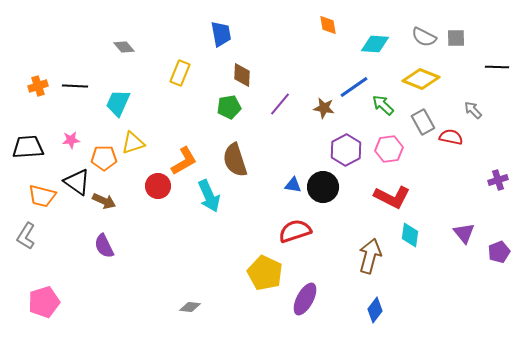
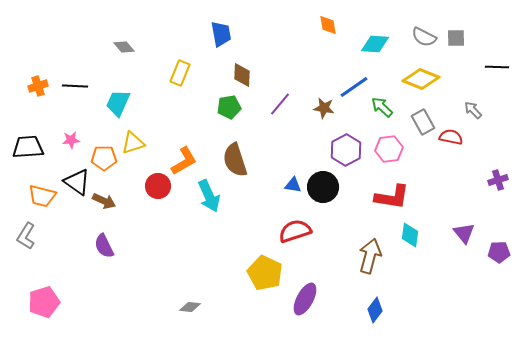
green arrow at (383, 105): moved 1 px left, 2 px down
red L-shape at (392, 197): rotated 18 degrees counterclockwise
purple pentagon at (499, 252): rotated 20 degrees clockwise
